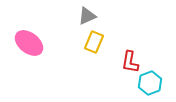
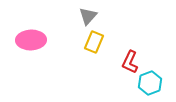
gray triangle: moved 1 px right; rotated 24 degrees counterclockwise
pink ellipse: moved 2 px right, 3 px up; rotated 40 degrees counterclockwise
red L-shape: rotated 15 degrees clockwise
